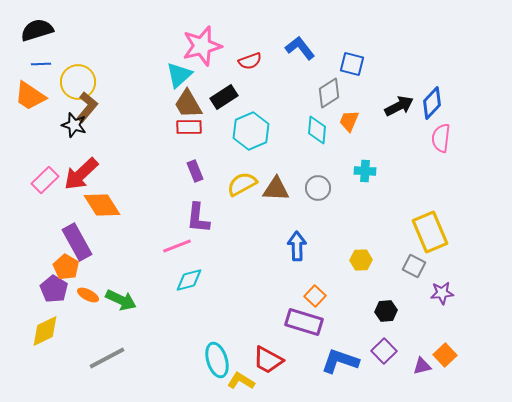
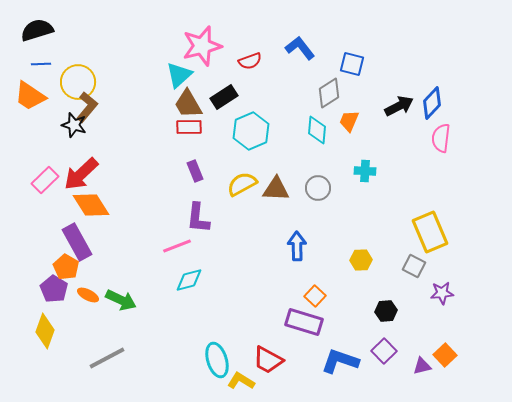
orange diamond at (102, 205): moved 11 px left
yellow diamond at (45, 331): rotated 44 degrees counterclockwise
